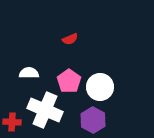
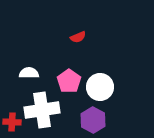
red semicircle: moved 8 px right, 2 px up
white cross: moved 3 px left; rotated 32 degrees counterclockwise
